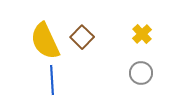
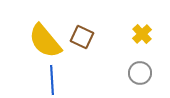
brown square: rotated 20 degrees counterclockwise
yellow semicircle: rotated 15 degrees counterclockwise
gray circle: moved 1 px left
